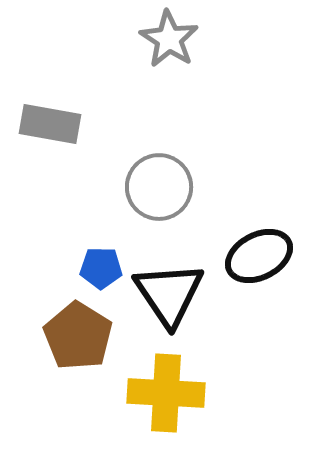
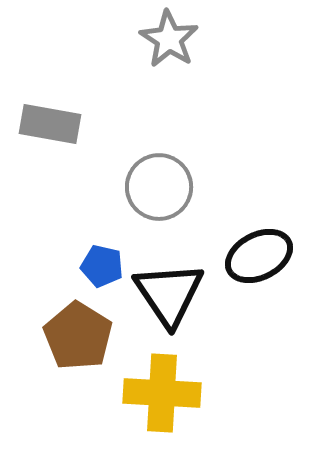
blue pentagon: moved 1 px right, 2 px up; rotated 12 degrees clockwise
yellow cross: moved 4 px left
